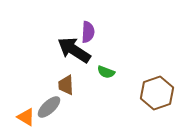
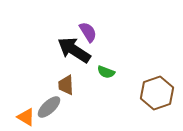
purple semicircle: rotated 35 degrees counterclockwise
